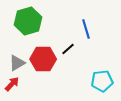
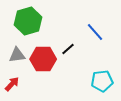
blue line: moved 9 px right, 3 px down; rotated 24 degrees counterclockwise
gray triangle: moved 8 px up; rotated 24 degrees clockwise
